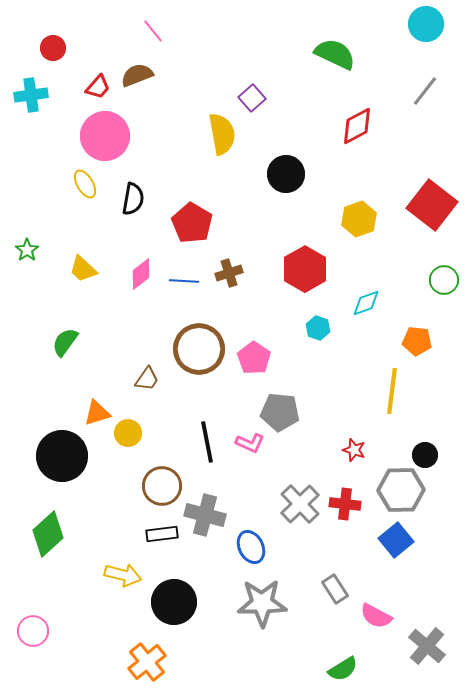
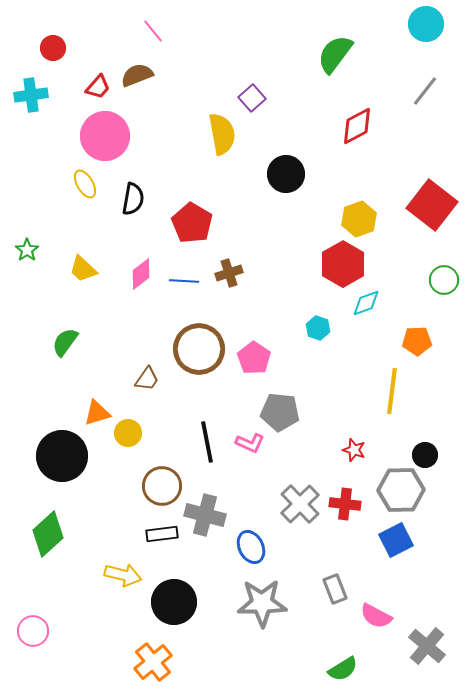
green semicircle at (335, 54): rotated 78 degrees counterclockwise
red hexagon at (305, 269): moved 38 px right, 5 px up
orange pentagon at (417, 341): rotated 8 degrees counterclockwise
blue square at (396, 540): rotated 12 degrees clockwise
gray rectangle at (335, 589): rotated 12 degrees clockwise
orange cross at (147, 662): moved 6 px right
